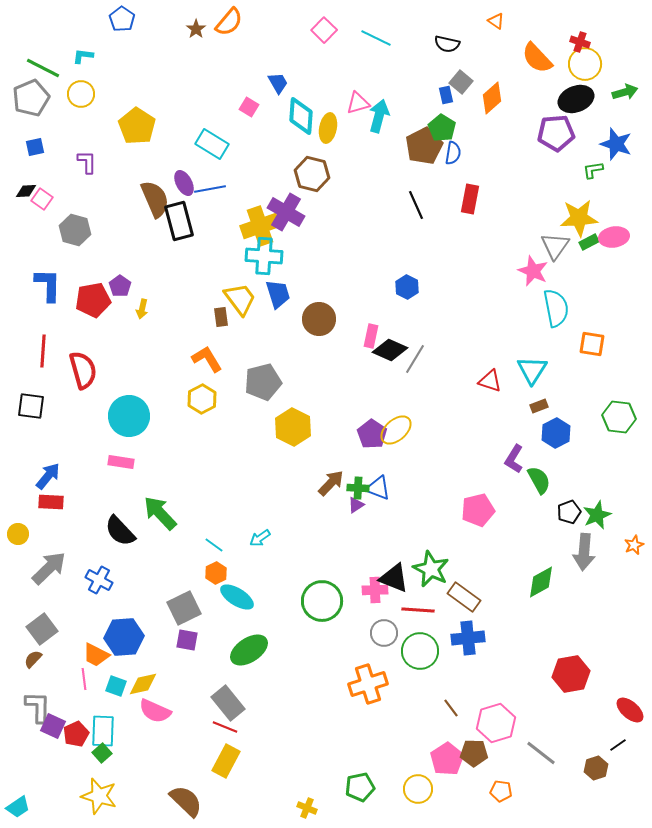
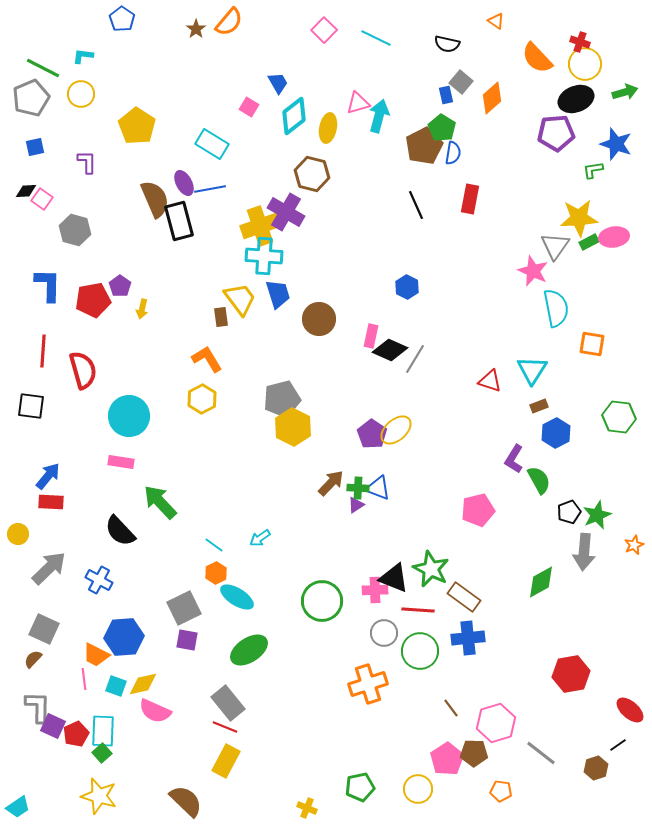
cyan diamond at (301, 116): moved 7 px left; rotated 48 degrees clockwise
gray pentagon at (263, 382): moved 19 px right, 17 px down
green arrow at (160, 513): moved 11 px up
gray square at (42, 629): moved 2 px right; rotated 28 degrees counterclockwise
